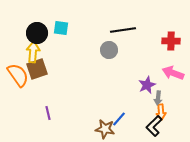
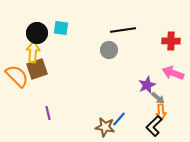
orange semicircle: moved 1 px left, 1 px down; rotated 10 degrees counterclockwise
gray arrow: rotated 56 degrees counterclockwise
brown star: moved 2 px up
